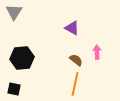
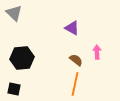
gray triangle: moved 1 px down; rotated 18 degrees counterclockwise
